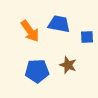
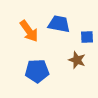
orange arrow: moved 1 px left
brown star: moved 9 px right, 5 px up
